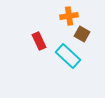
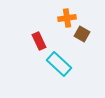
orange cross: moved 2 px left, 2 px down
cyan rectangle: moved 9 px left, 8 px down
